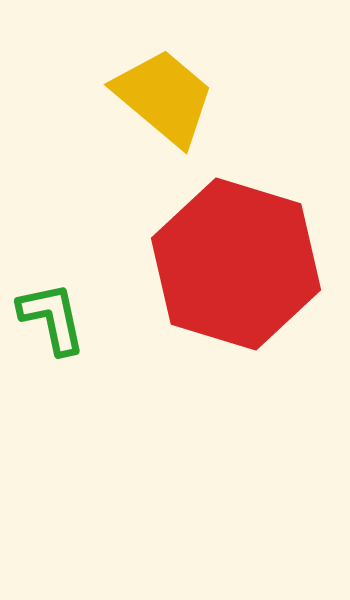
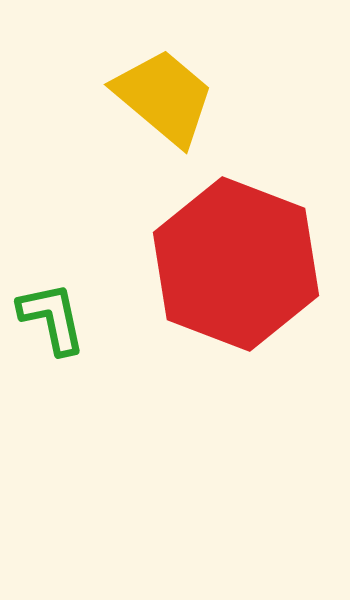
red hexagon: rotated 4 degrees clockwise
